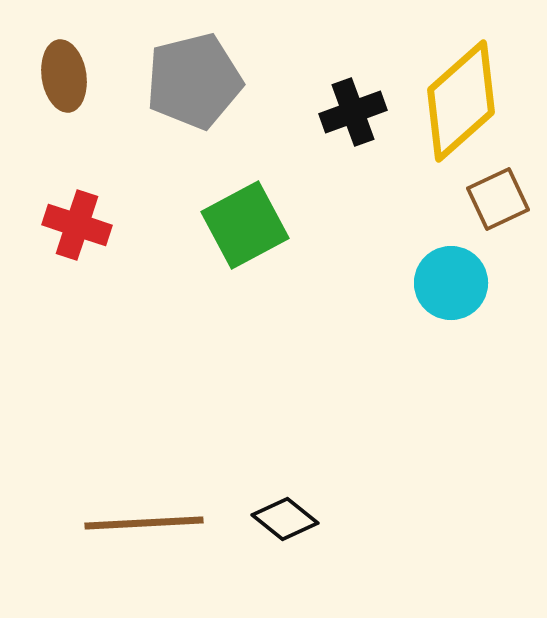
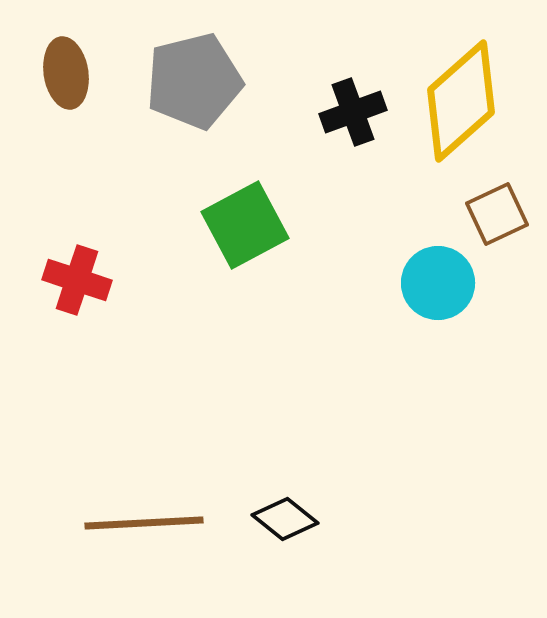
brown ellipse: moved 2 px right, 3 px up
brown square: moved 1 px left, 15 px down
red cross: moved 55 px down
cyan circle: moved 13 px left
